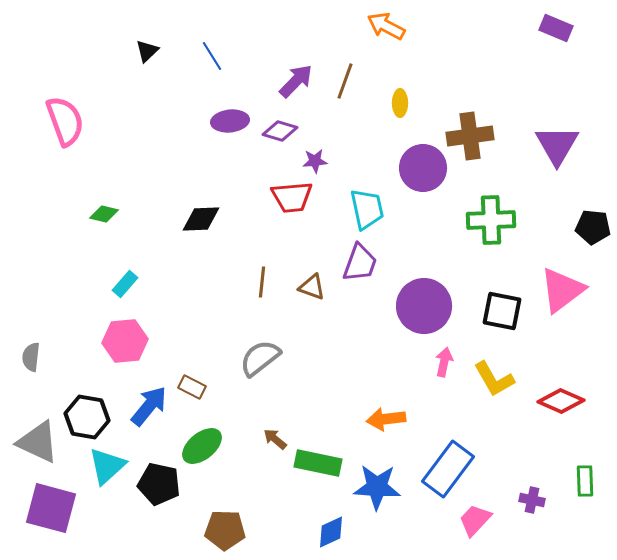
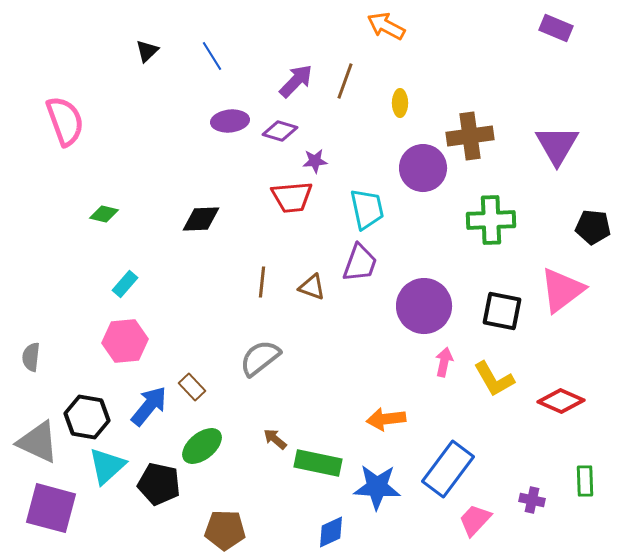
brown rectangle at (192, 387): rotated 20 degrees clockwise
